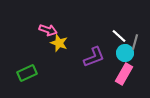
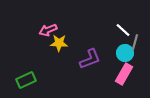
pink arrow: rotated 138 degrees clockwise
white line: moved 4 px right, 6 px up
yellow star: rotated 18 degrees counterclockwise
purple L-shape: moved 4 px left, 2 px down
green rectangle: moved 1 px left, 7 px down
